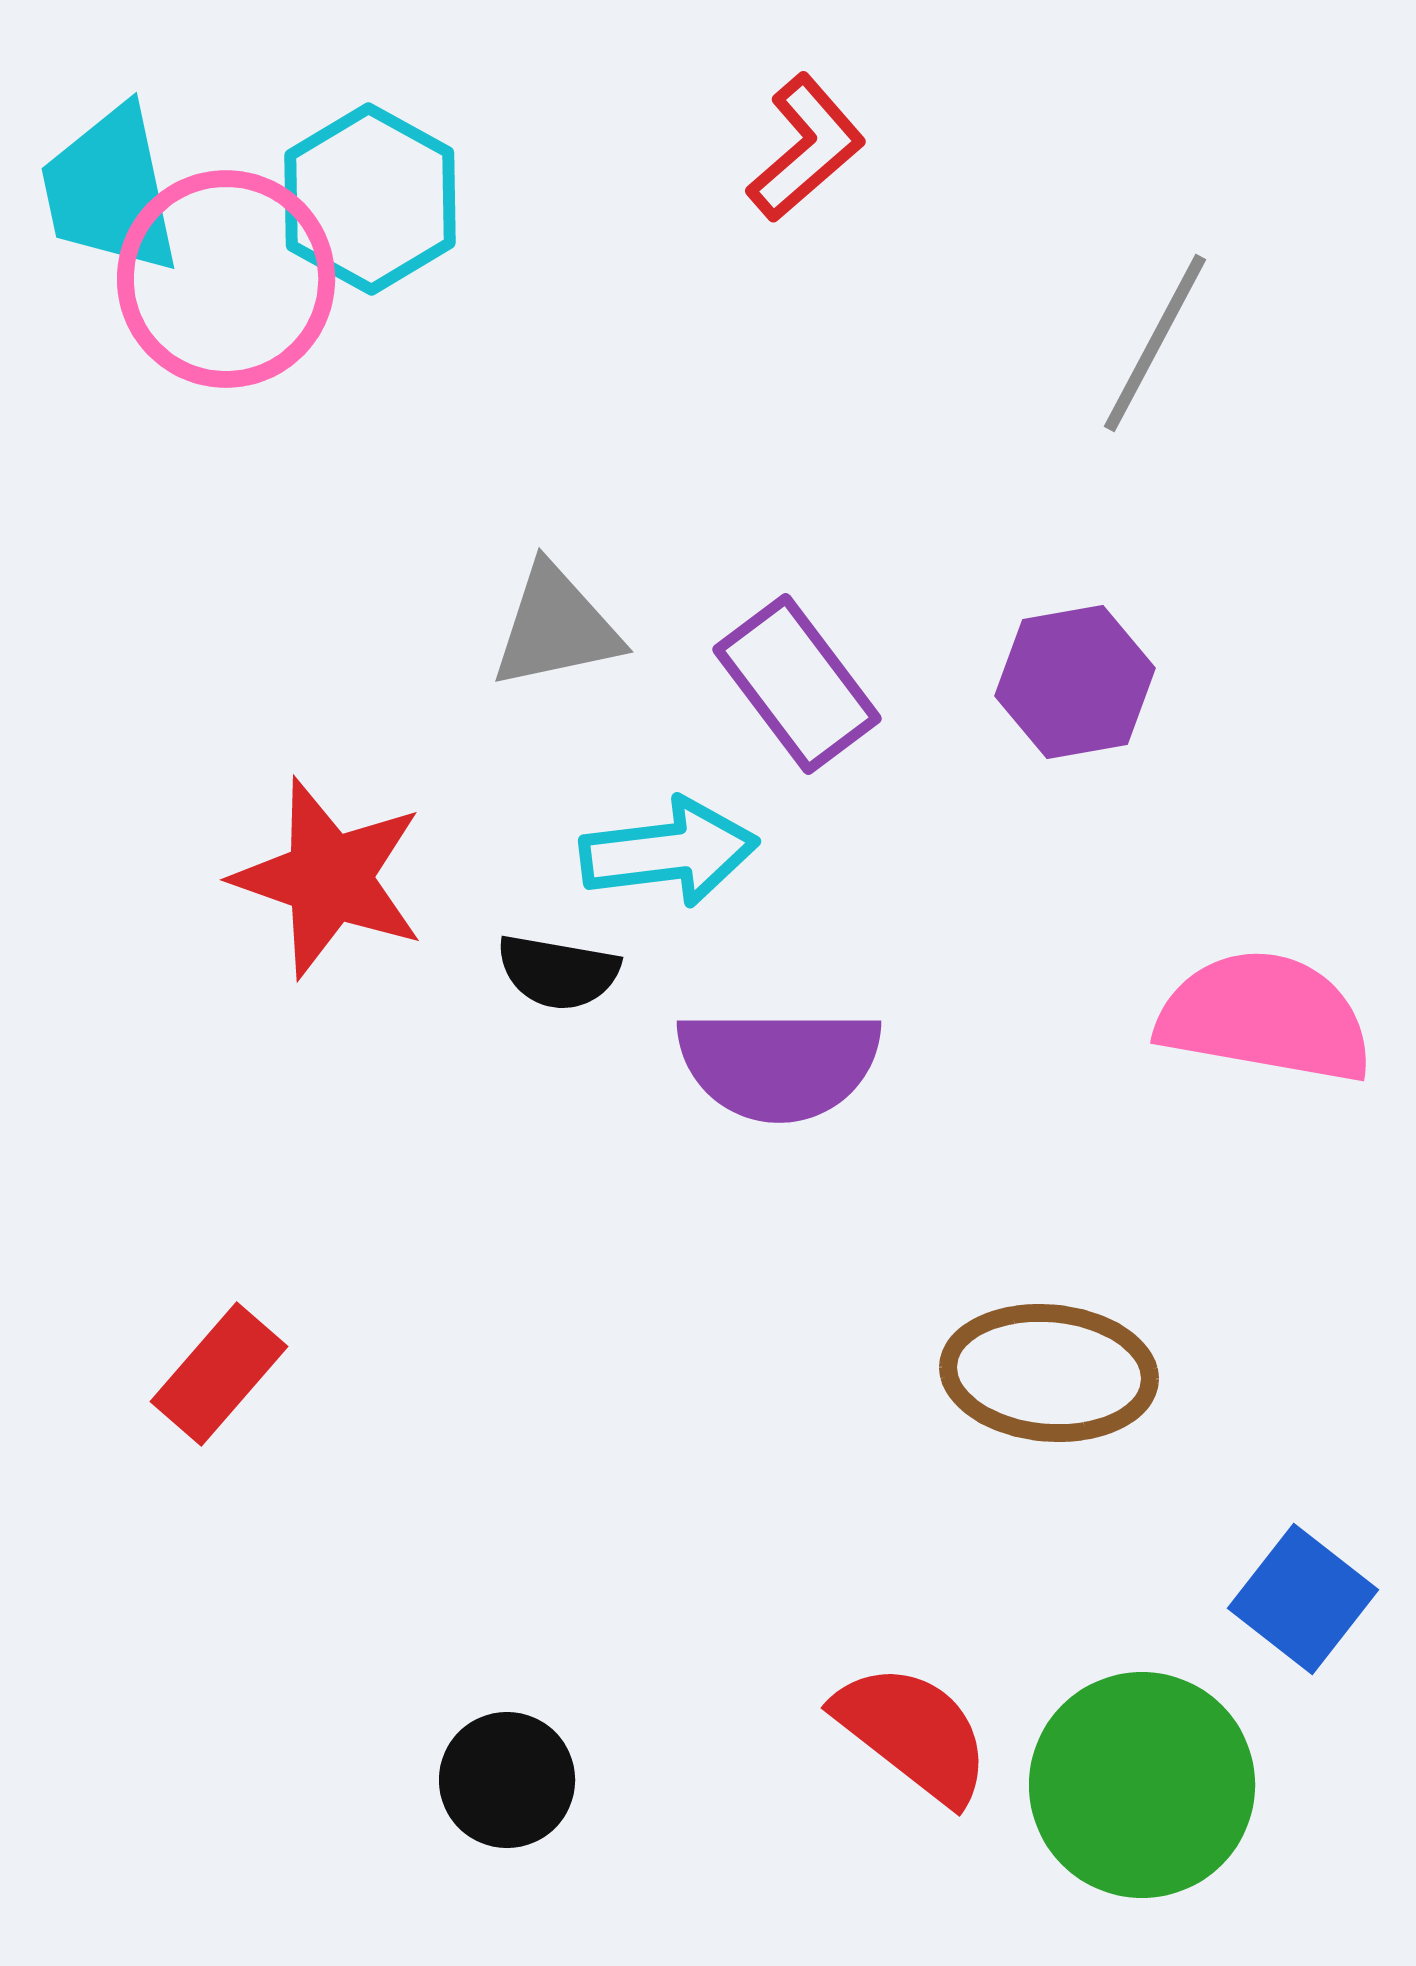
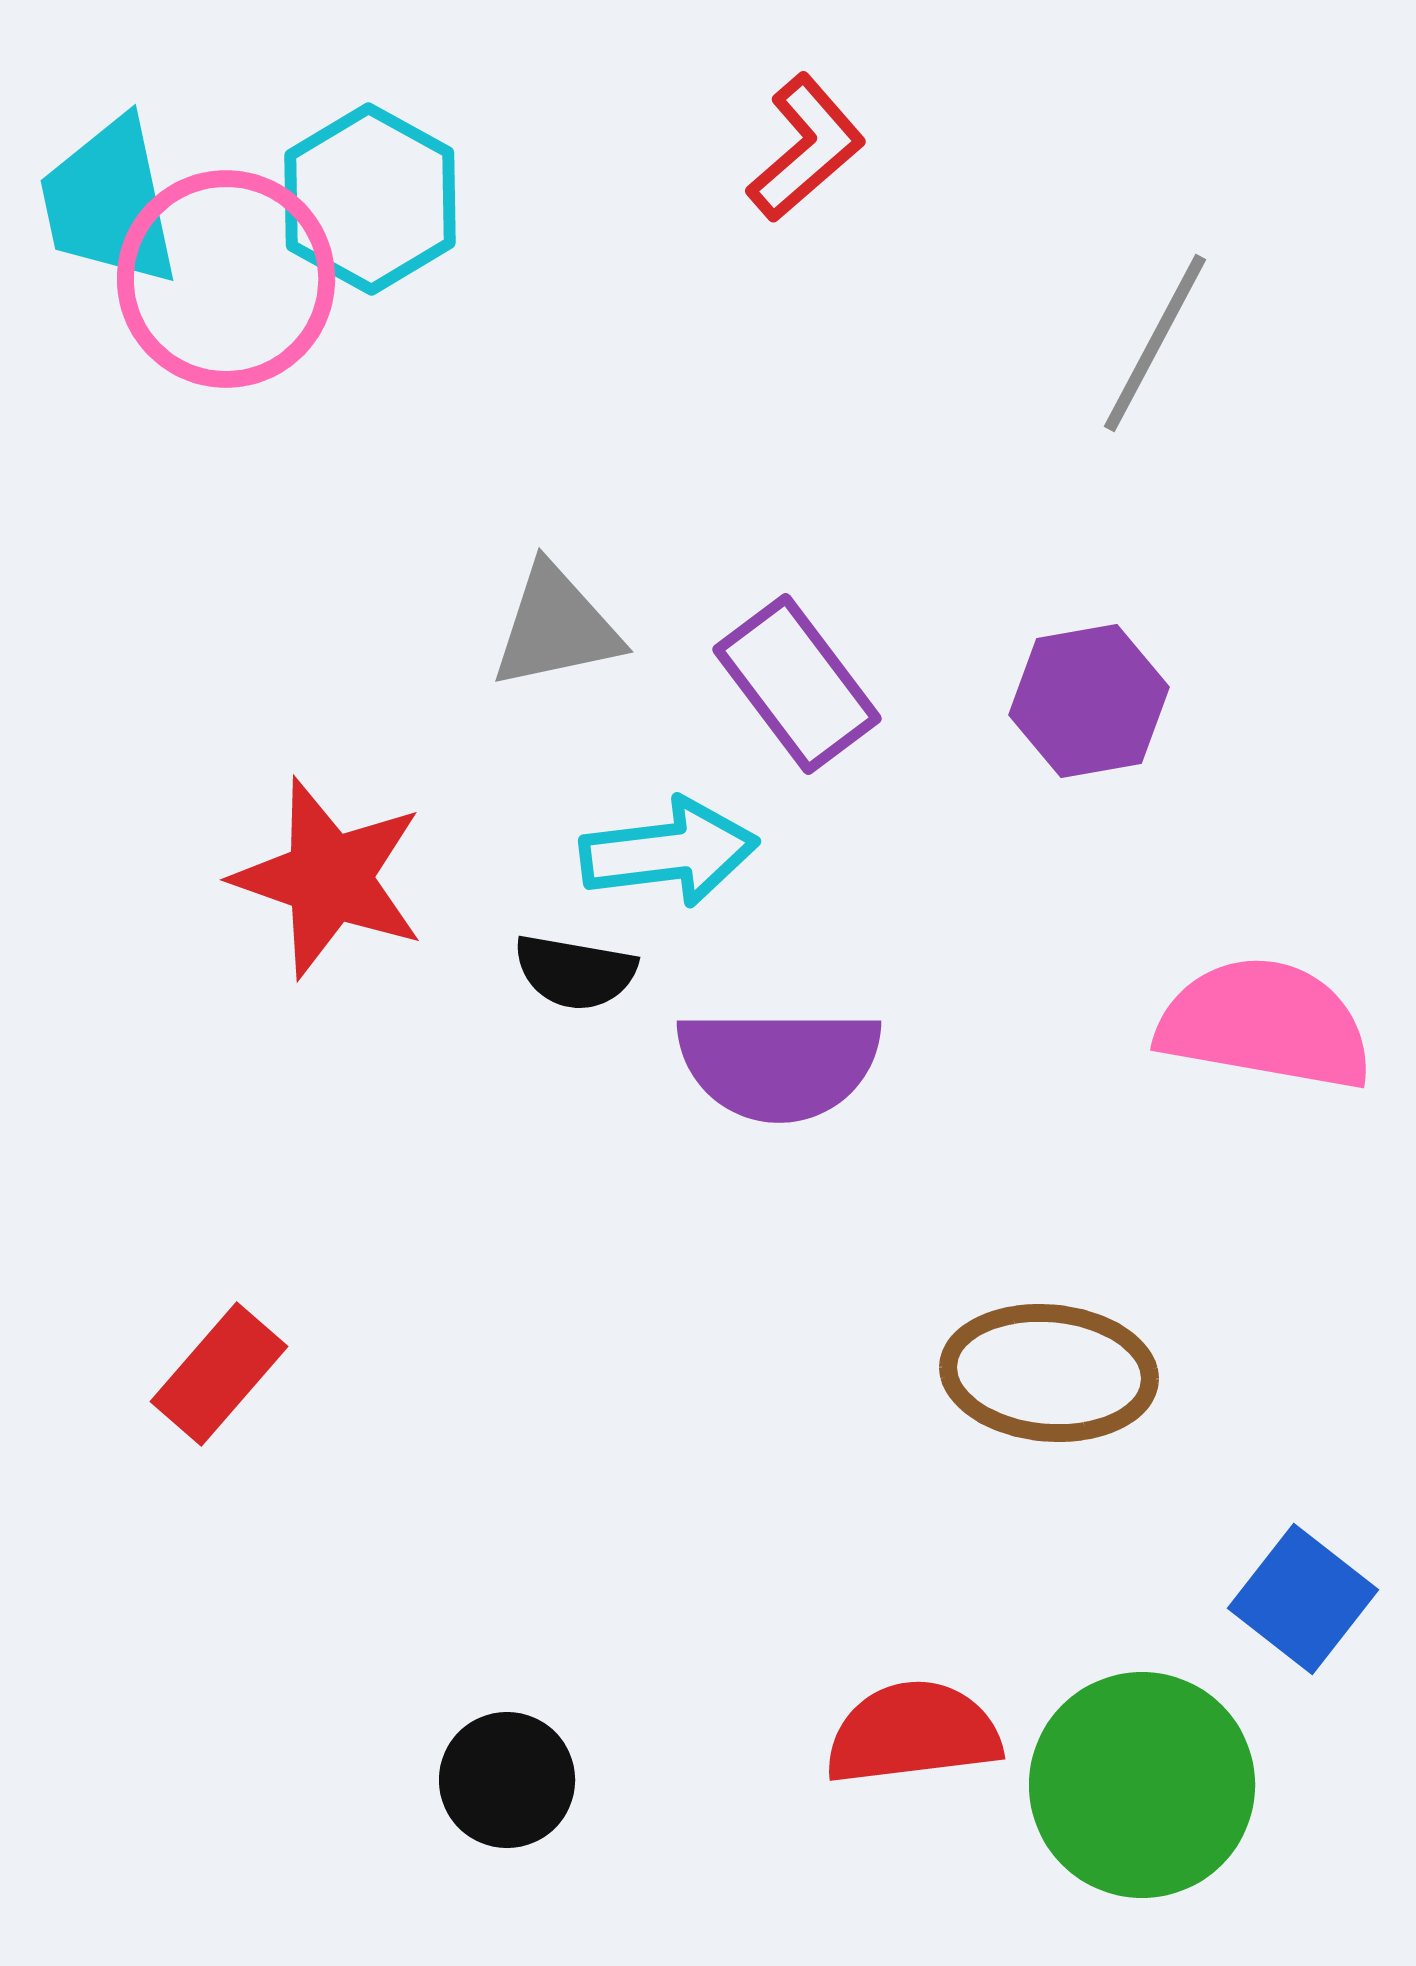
cyan trapezoid: moved 1 px left, 12 px down
purple hexagon: moved 14 px right, 19 px down
black semicircle: moved 17 px right
pink semicircle: moved 7 px down
red semicircle: rotated 45 degrees counterclockwise
